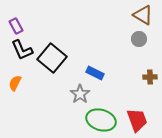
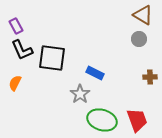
black square: rotated 32 degrees counterclockwise
green ellipse: moved 1 px right
